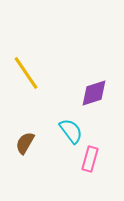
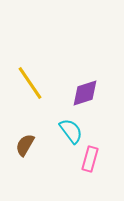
yellow line: moved 4 px right, 10 px down
purple diamond: moved 9 px left
brown semicircle: moved 2 px down
